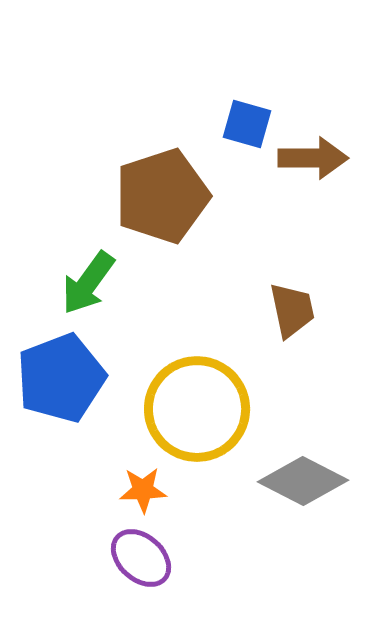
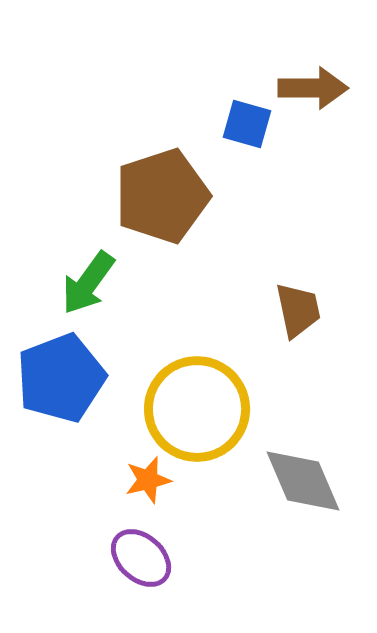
brown arrow: moved 70 px up
brown trapezoid: moved 6 px right
gray diamond: rotated 40 degrees clockwise
orange star: moved 5 px right, 10 px up; rotated 12 degrees counterclockwise
